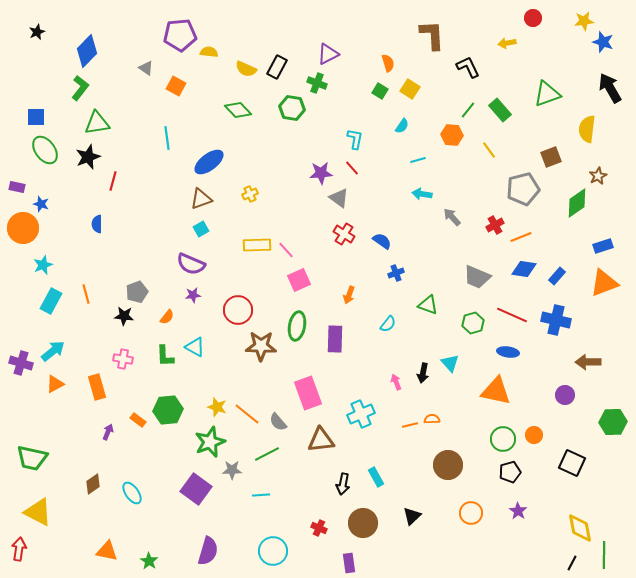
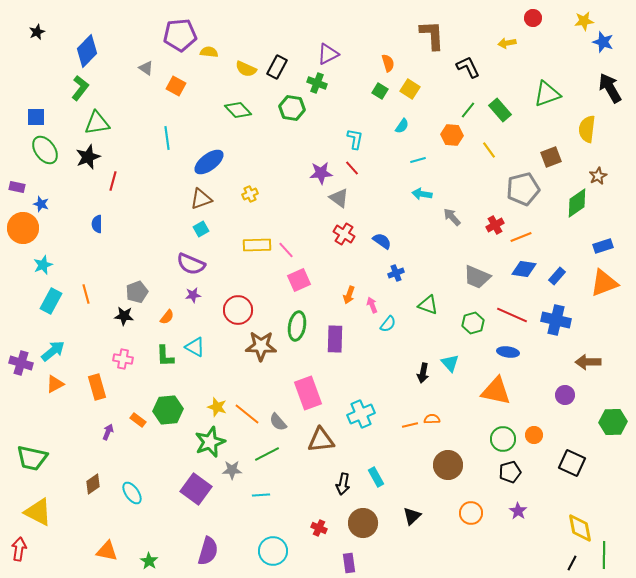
pink arrow at (396, 382): moved 24 px left, 77 px up
